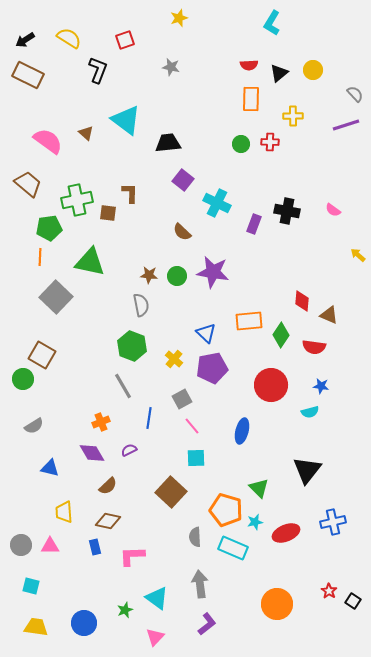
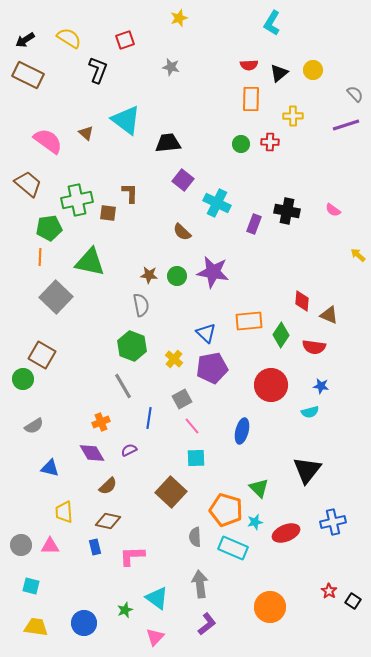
orange circle at (277, 604): moved 7 px left, 3 px down
